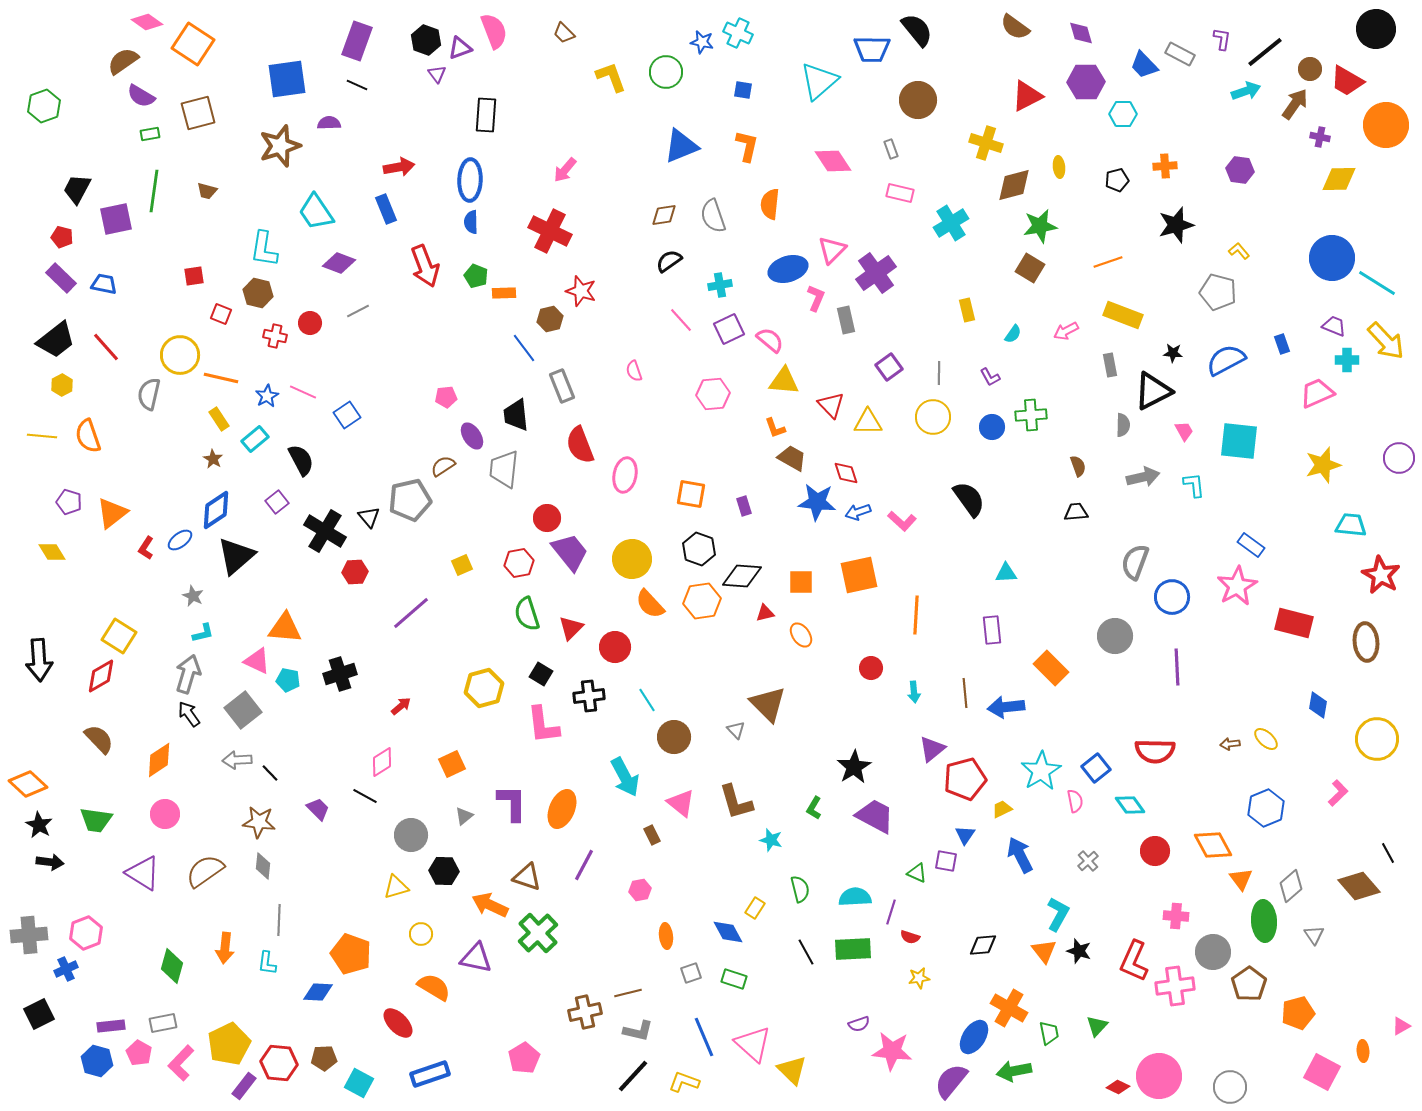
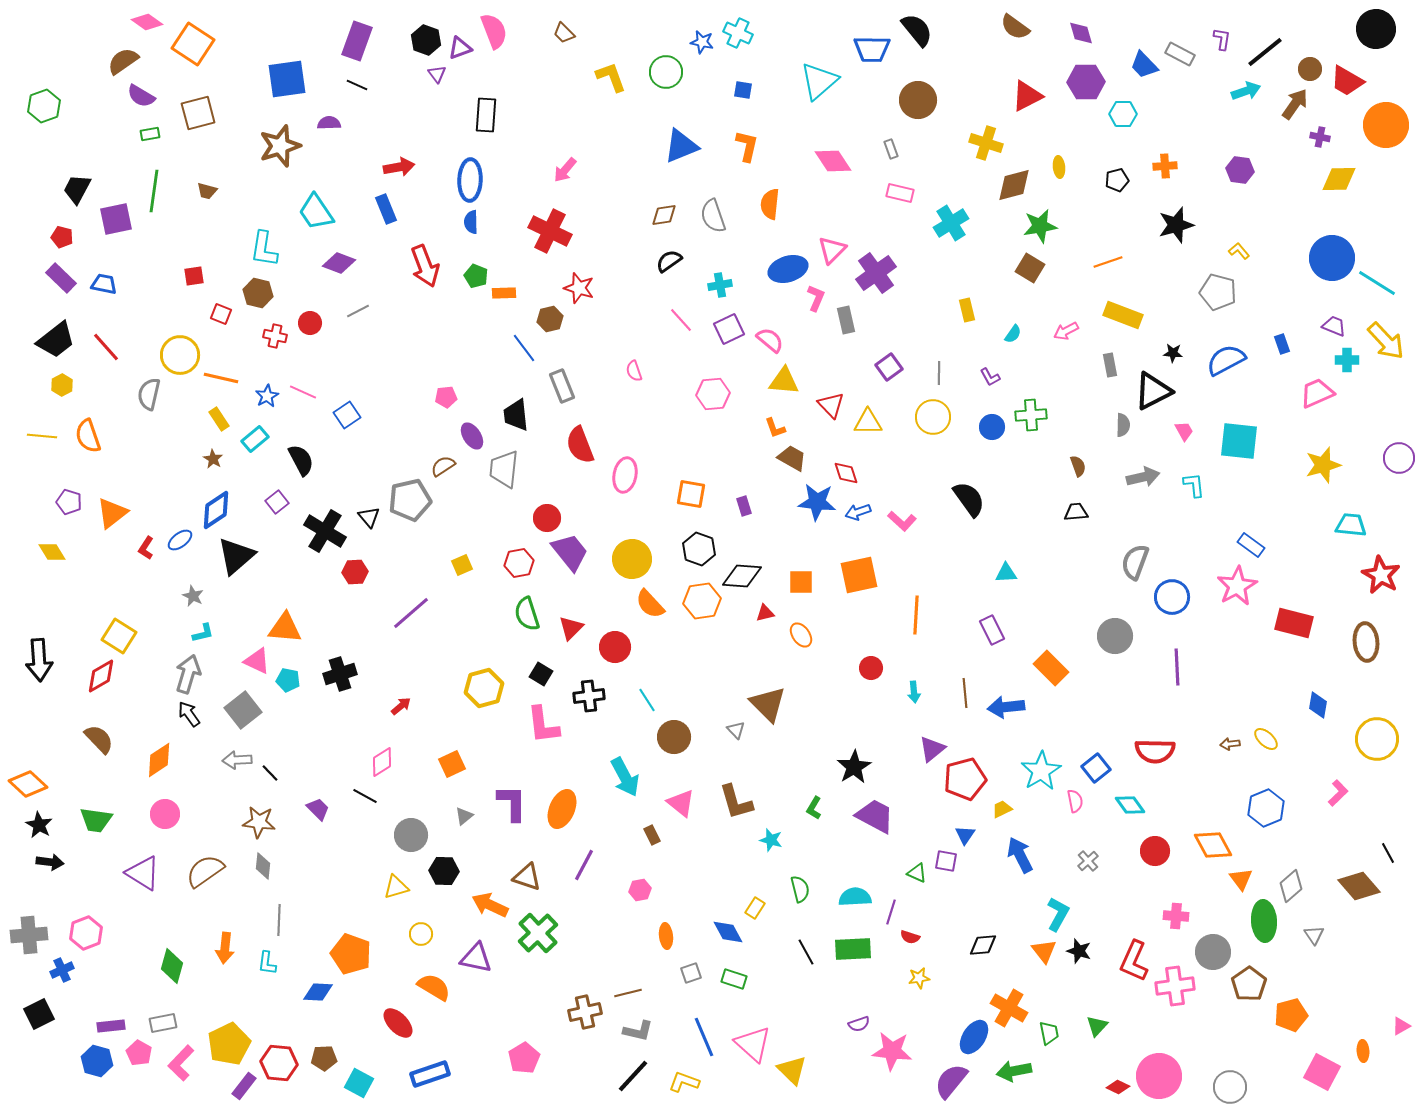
red star at (581, 291): moved 2 px left, 3 px up
purple rectangle at (992, 630): rotated 20 degrees counterclockwise
blue cross at (66, 969): moved 4 px left, 1 px down
orange pentagon at (1298, 1013): moved 7 px left, 2 px down
